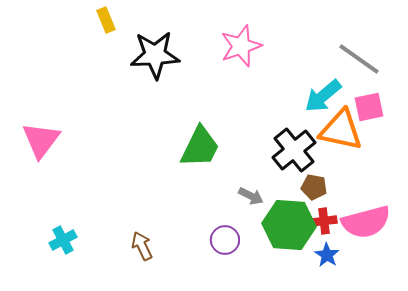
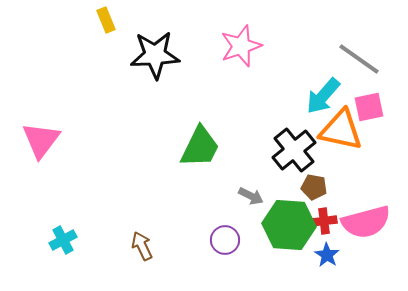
cyan arrow: rotated 9 degrees counterclockwise
